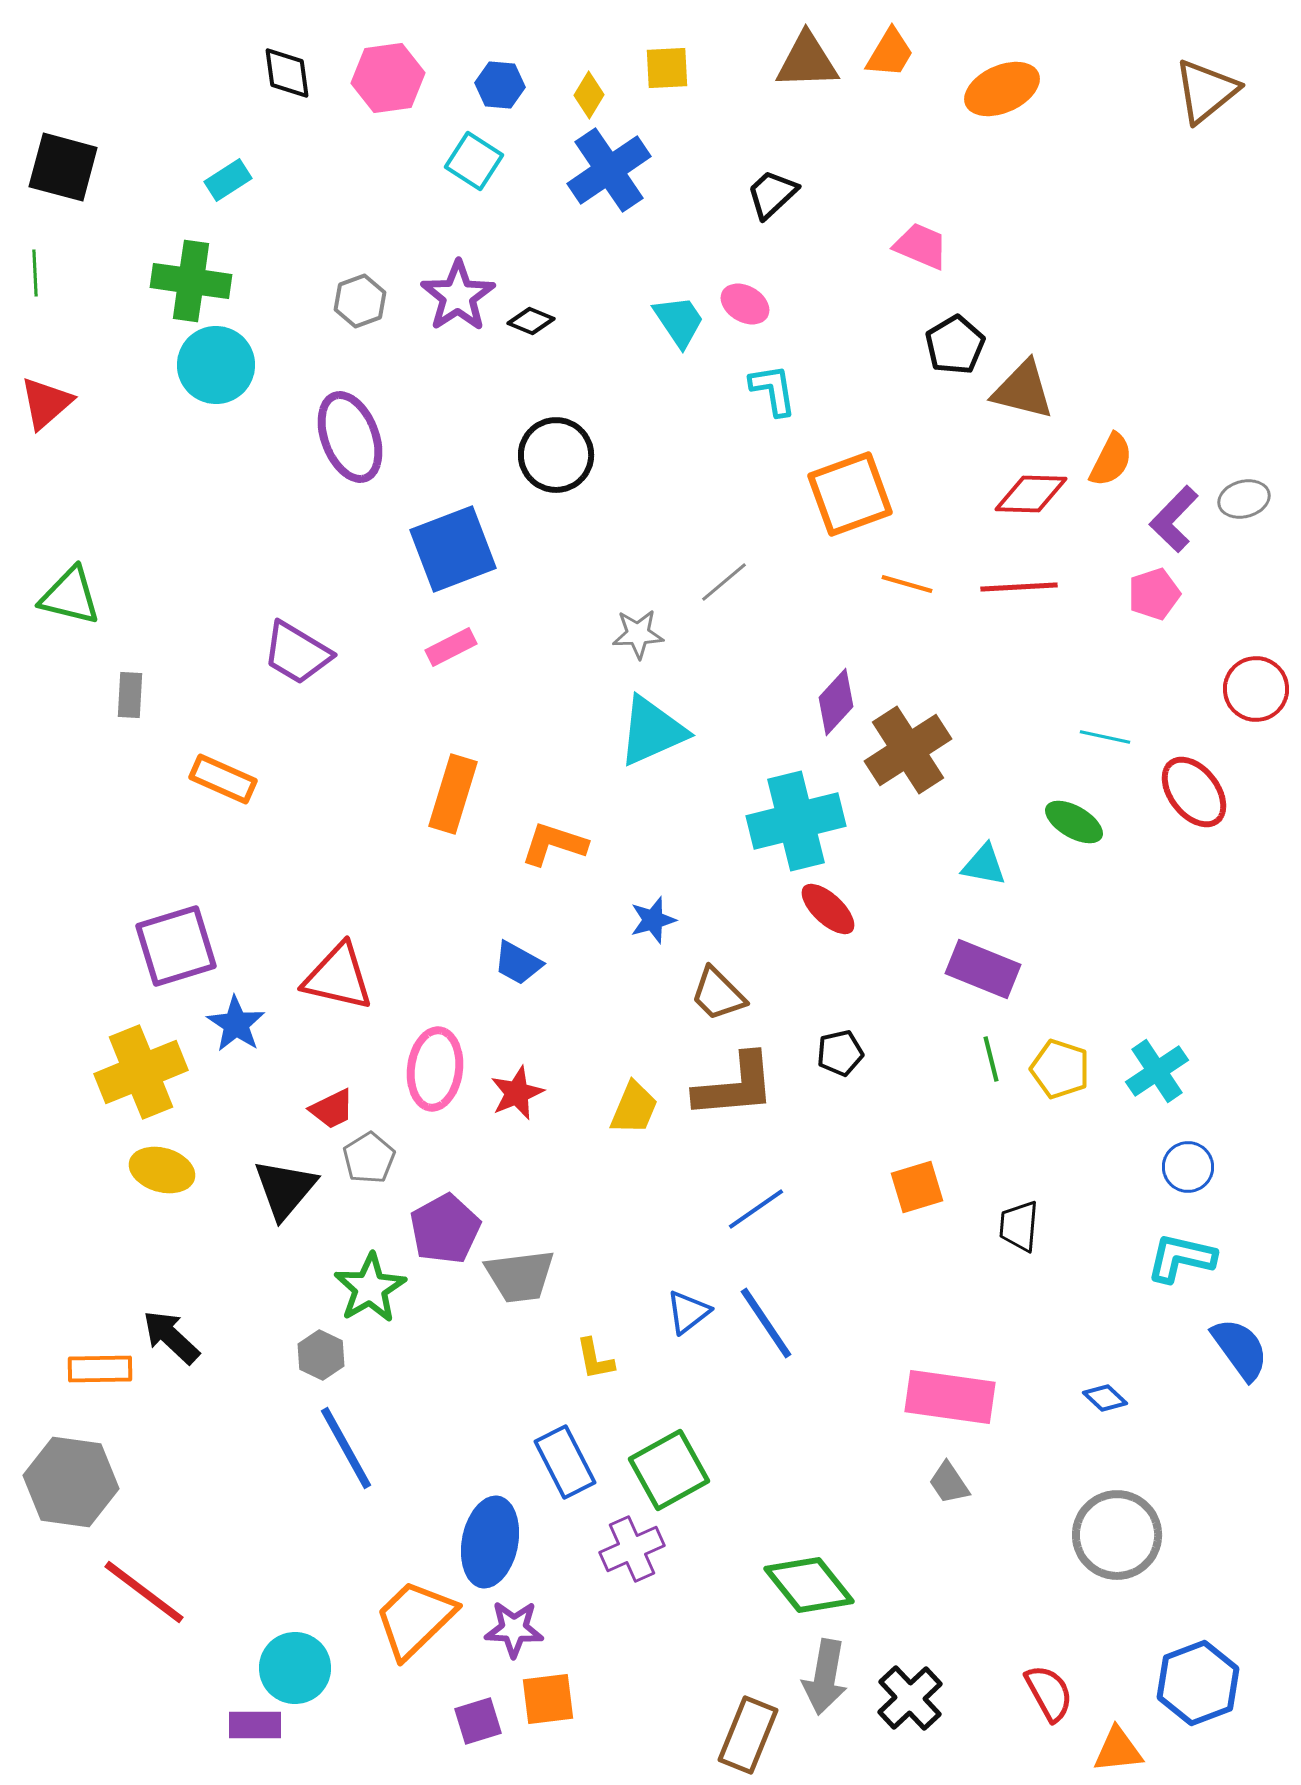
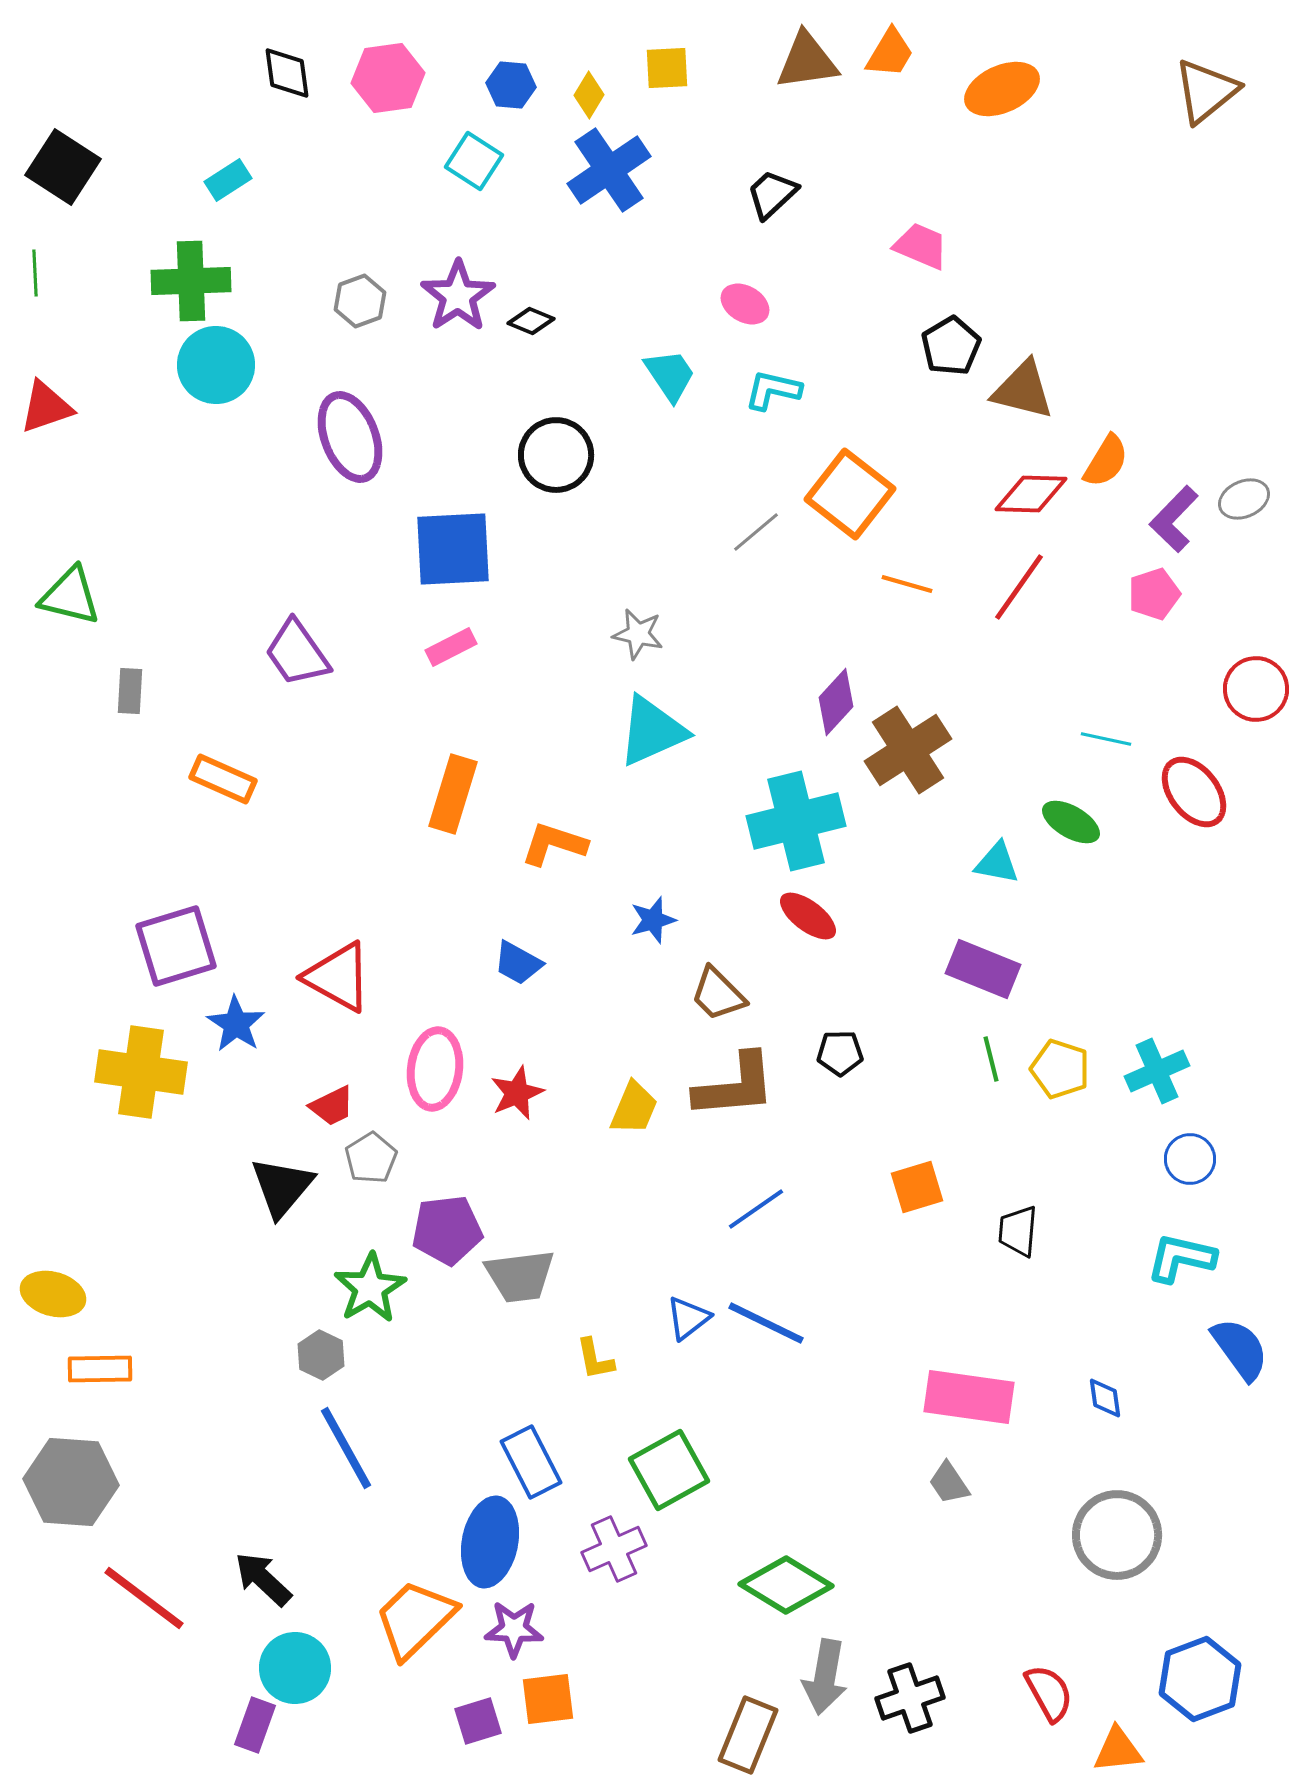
brown triangle at (807, 61): rotated 6 degrees counterclockwise
blue hexagon at (500, 85): moved 11 px right
black square at (63, 167): rotated 18 degrees clockwise
green cross at (191, 281): rotated 10 degrees counterclockwise
cyan trapezoid at (679, 321): moved 9 px left, 54 px down
black pentagon at (955, 345): moved 4 px left, 1 px down
cyan L-shape at (773, 390): rotated 68 degrees counterclockwise
red triangle at (46, 403): moved 4 px down; rotated 22 degrees clockwise
orange semicircle at (1111, 460): moved 5 px left, 1 px down; rotated 4 degrees clockwise
orange square at (850, 494): rotated 32 degrees counterclockwise
gray ellipse at (1244, 499): rotated 9 degrees counterclockwise
blue square at (453, 549): rotated 18 degrees clockwise
gray line at (724, 582): moved 32 px right, 50 px up
red line at (1019, 587): rotated 52 degrees counterclockwise
gray star at (638, 634): rotated 15 degrees clockwise
purple trapezoid at (297, 653): rotated 24 degrees clockwise
gray rectangle at (130, 695): moved 4 px up
cyan line at (1105, 737): moved 1 px right, 2 px down
green ellipse at (1074, 822): moved 3 px left
cyan triangle at (984, 865): moved 13 px right, 2 px up
red ellipse at (828, 909): moved 20 px left, 7 px down; rotated 6 degrees counterclockwise
red triangle at (338, 977): rotated 16 degrees clockwise
black pentagon at (840, 1053): rotated 12 degrees clockwise
cyan cross at (1157, 1071): rotated 10 degrees clockwise
yellow cross at (141, 1072): rotated 30 degrees clockwise
red trapezoid at (332, 1109): moved 3 px up
gray pentagon at (369, 1158): moved 2 px right
blue circle at (1188, 1167): moved 2 px right, 8 px up
yellow ellipse at (162, 1170): moved 109 px left, 124 px down
black triangle at (285, 1189): moved 3 px left, 2 px up
black trapezoid at (1019, 1226): moved 1 px left, 5 px down
purple pentagon at (445, 1229): moved 2 px right, 1 px down; rotated 22 degrees clockwise
blue triangle at (688, 1312): moved 6 px down
blue line at (766, 1323): rotated 30 degrees counterclockwise
black arrow at (171, 1337): moved 92 px right, 242 px down
pink rectangle at (950, 1397): moved 19 px right
blue diamond at (1105, 1398): rotated 39 degrees clockwise
blue rectangle at (565, 1462): moved 34 px left
gray hexagon at (71, 1482): rotated 4 degrees counterclockwise
purple cross at (632, 1549): moved 18 px left
green diamond at (809, 1585): moved 23 px left; rotated 20 degrees counterclockwise
red line at (144, 1592): moved 6 px down
blue hexagon at (1198, 1683): moved 2 px right, 4 px up
black cross at (910, 1698): rotated 24 degrees clockwise
purple rectangle at (255, 1725): rotated 70 degrees counterclockwise
